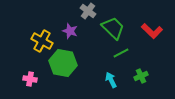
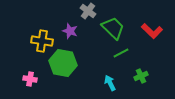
yellow cross: rotated 20 degrees counterclockwise
cyan arrow: moved 1 px left, 3 px down
